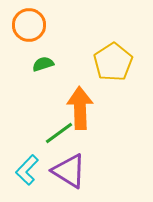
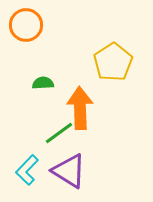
orange circle: moved 3 px left
green semicircle: moved 19 px down; rotated 15 degrees clockwise
